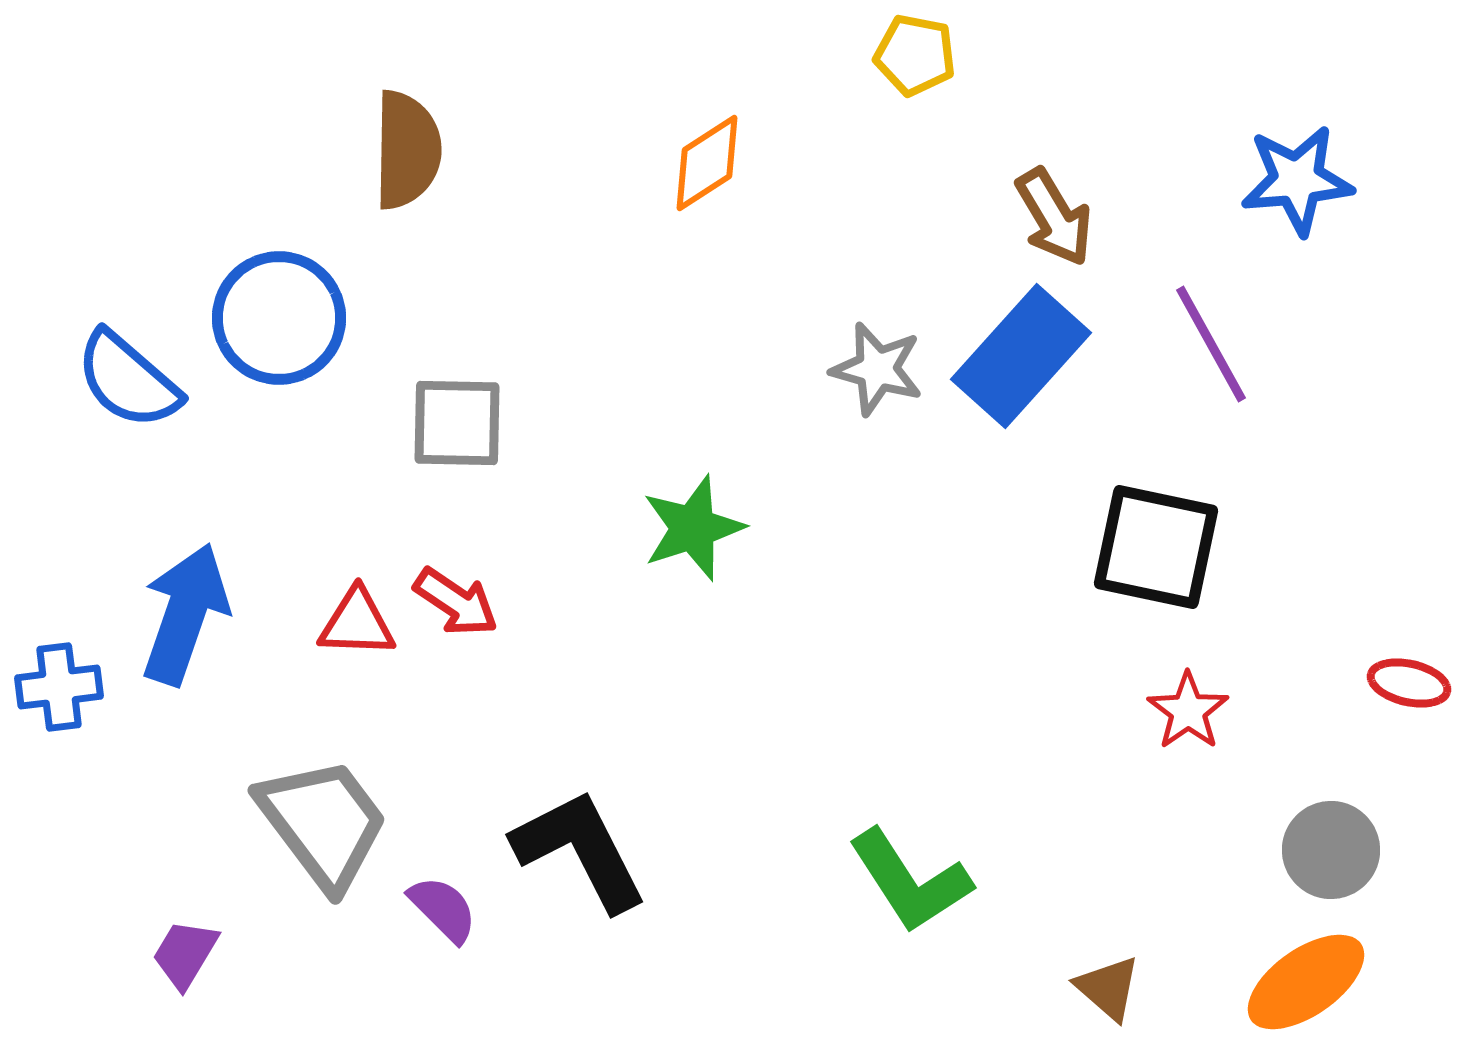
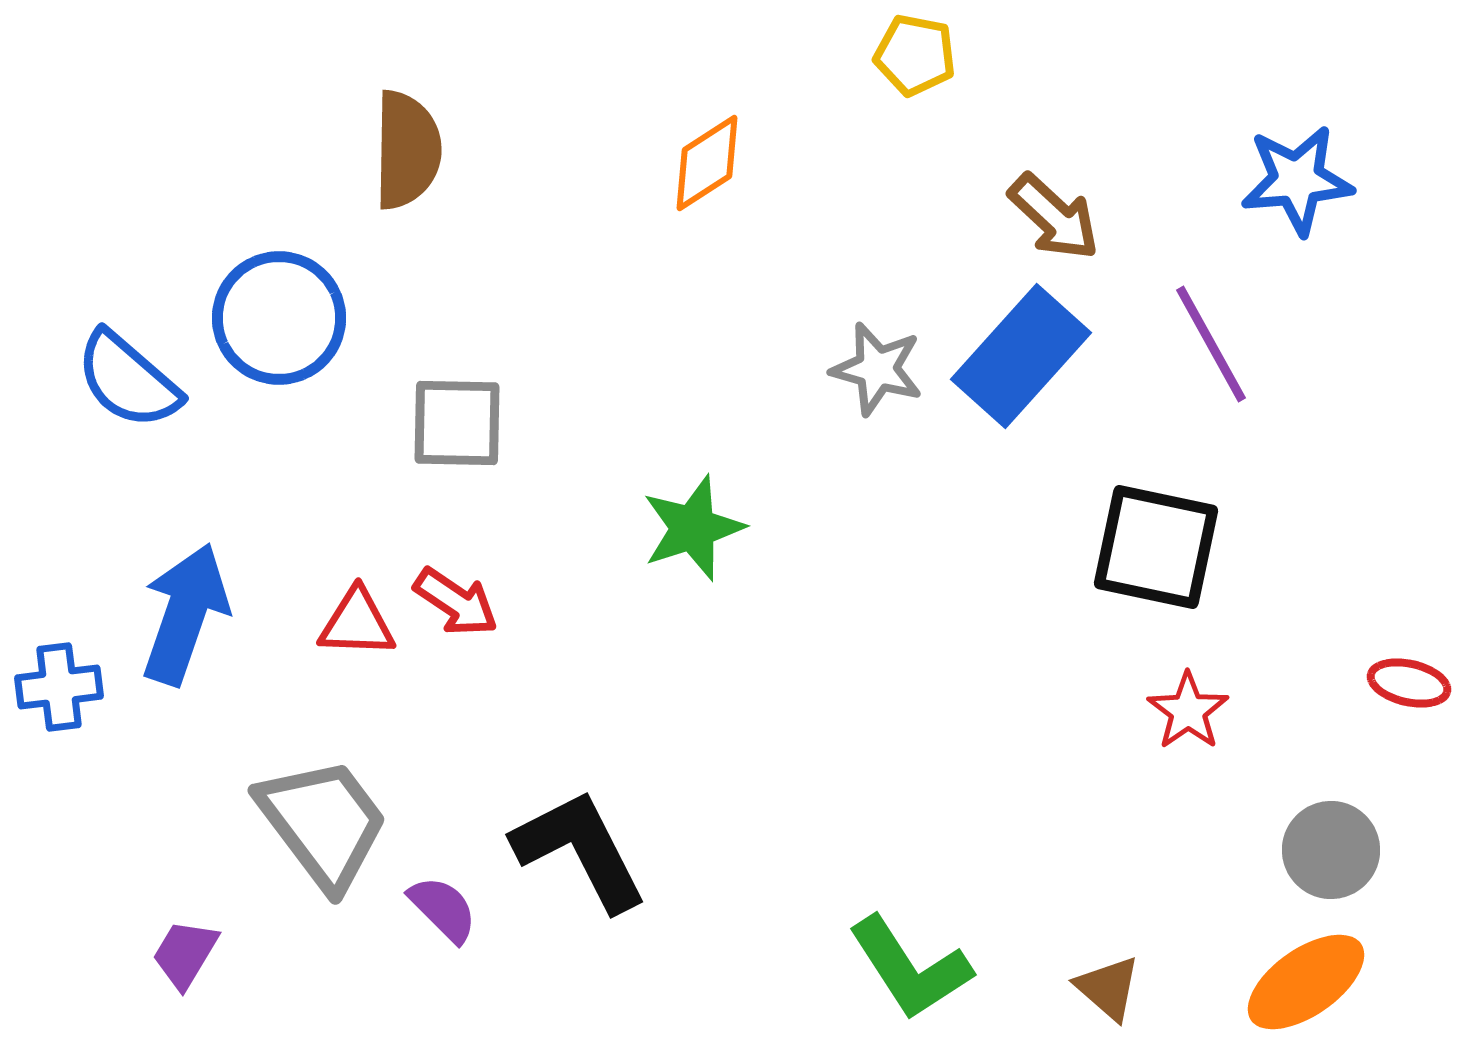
brown arrow: rotated 16 degrees counterclockwise
green L-shape: moved 87 px down
